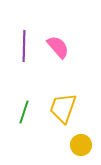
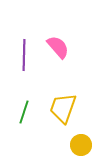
purple line: moved 9 px down
